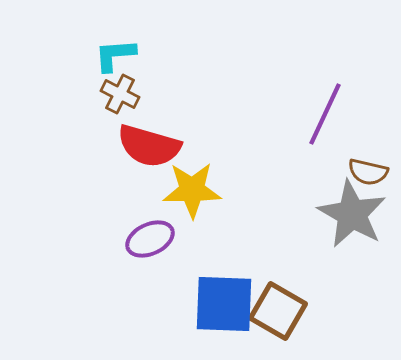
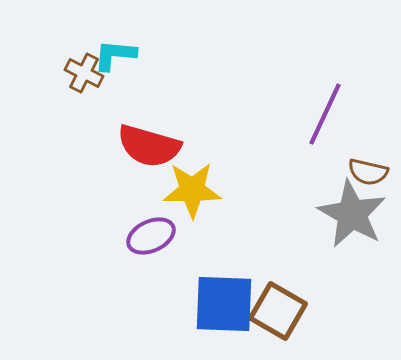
cyan L-shape: rotated 9 degrees clockwise
brown cross: moved 36 px left, 21 px up
purple ellipse: moved 1 px right, 3 px up
